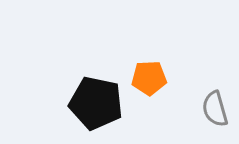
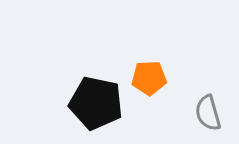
gray semicircle: moved 7 px left, 4 px down
